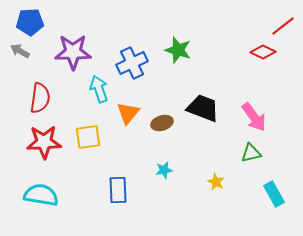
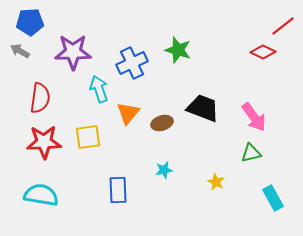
cyan rectangle: moved 1 px left, 4 px down
